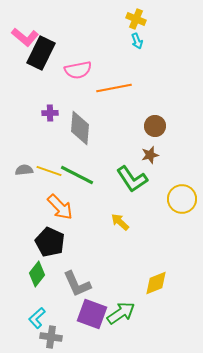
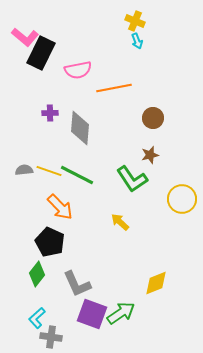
yellow cross: moved 1 px left, 2 px down
brown circle: moved 2 px left, 8 px up
